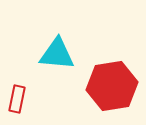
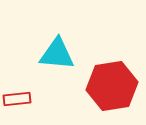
red rectangle: rotated 72 degrees clockwise
